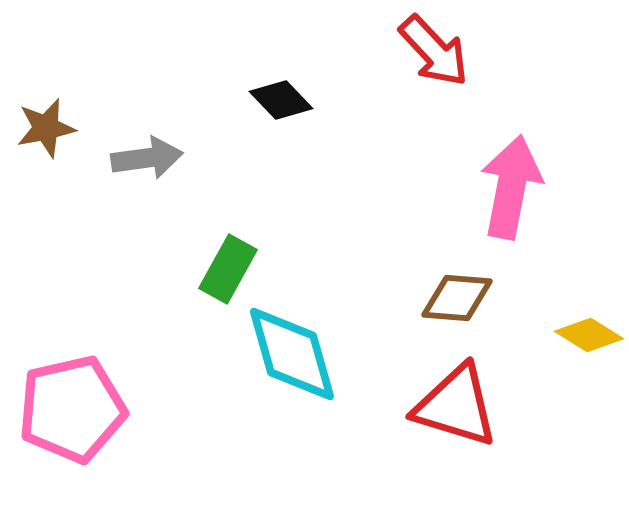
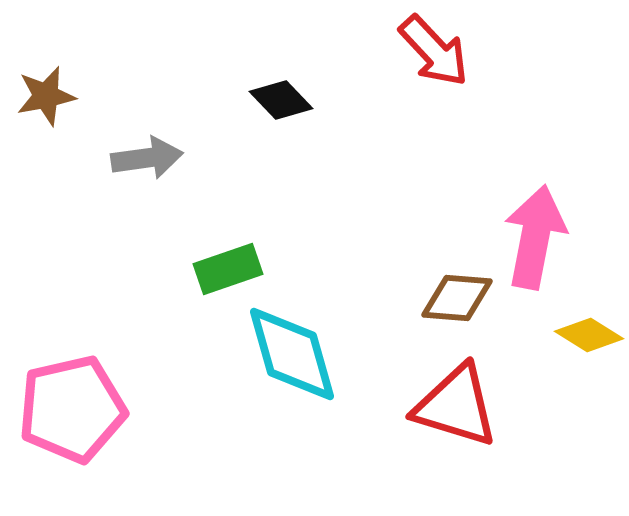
brown star: moved 32 px up
pink arrow: moved 24 px right, 50 px down
green rectangle: rotated 42 degrees clockwise
